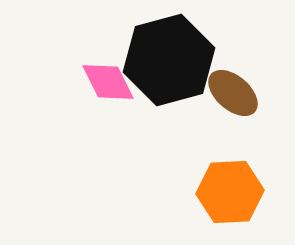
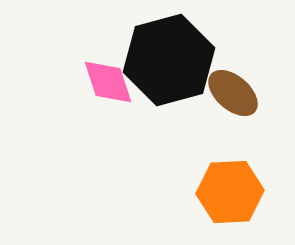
pink diamond: rotated 8 degrees clockwise
